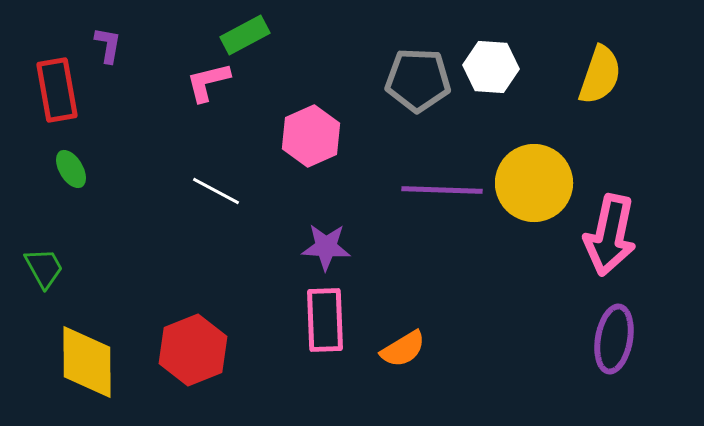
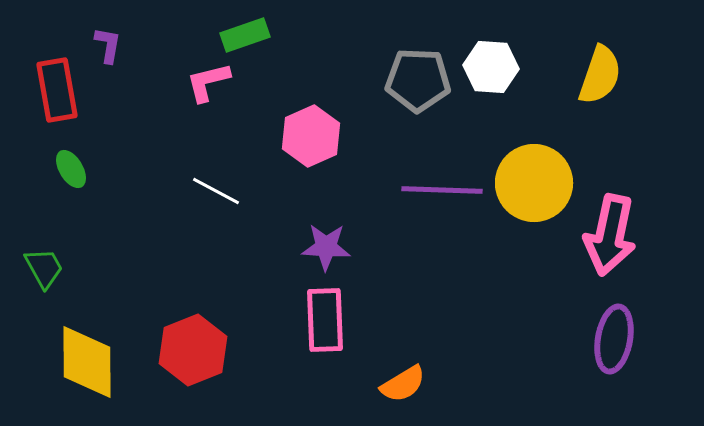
green rectangle: rotated 9 degrees clockwise
orange semicircle: moved 35 px down
